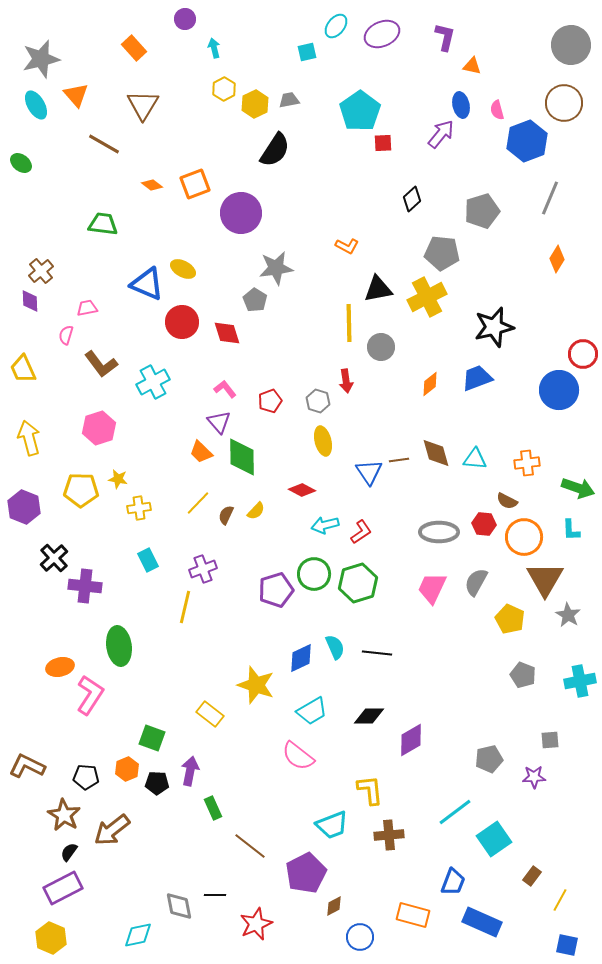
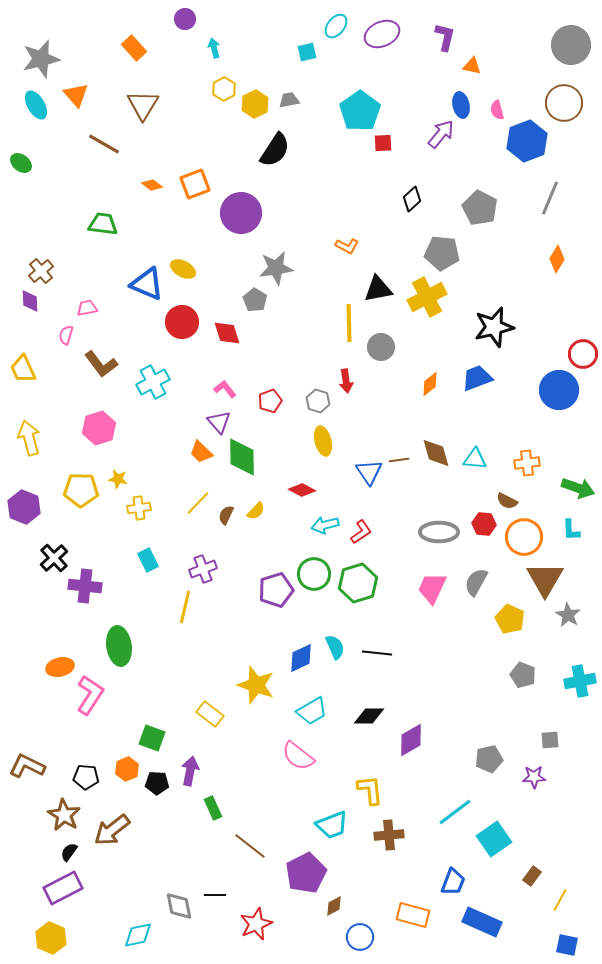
gray pentagon at (482, 211): moved 2 px left, 3 px up; rotated 28 degrees counterclockwise
